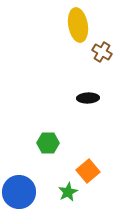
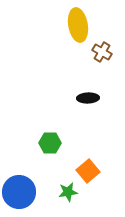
green hexagon: moved 2 px right
green star: rotated 18 degrees clockwise
